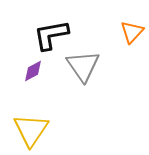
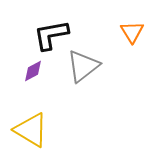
orange triangle: rotated 15 degrees counterclockwise
gray triangle: rotated 27 degrees clockwise
yellow triangle: rotated 33 degrees counterclockwise
